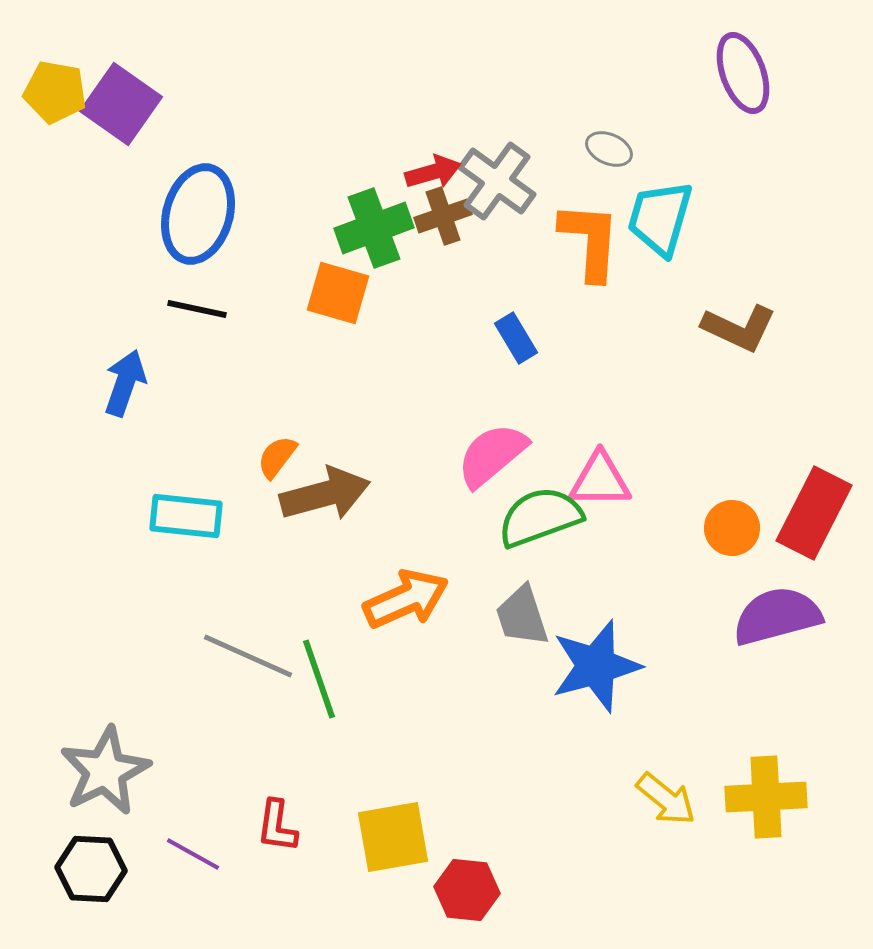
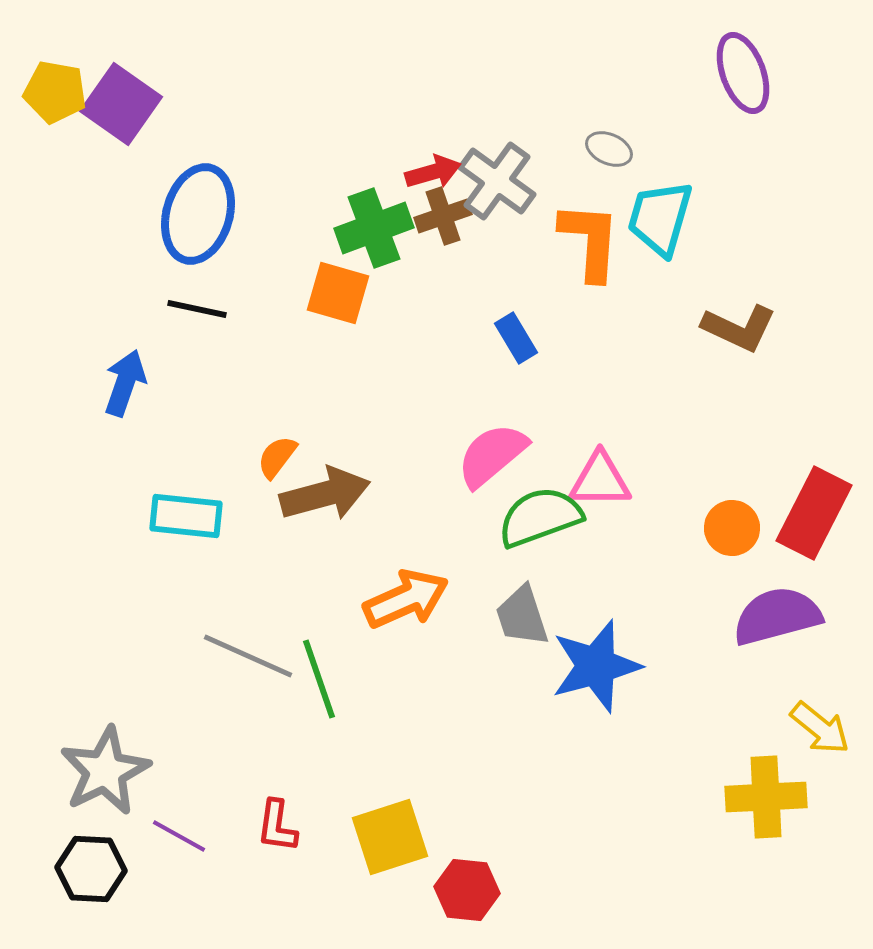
yellow arrow: moved 154 px right, 71 px up
yellow square: moved 3 px left; rotated 8 degrees counterclockwise
purple line: moved 14 px left, 18 px up
